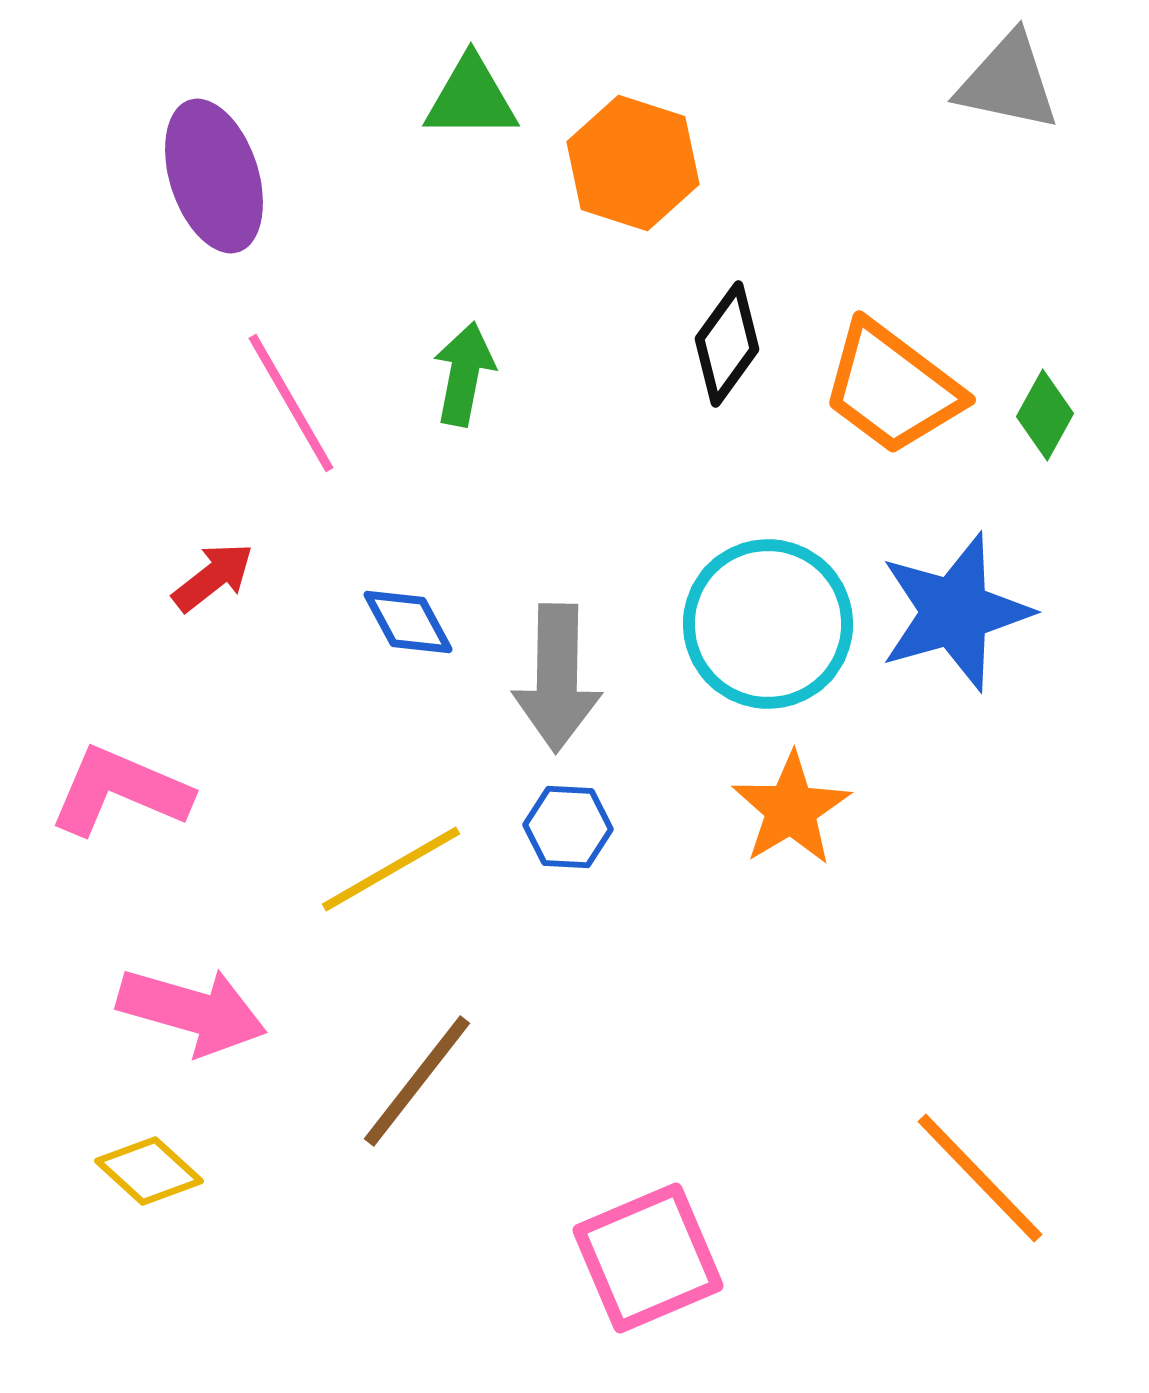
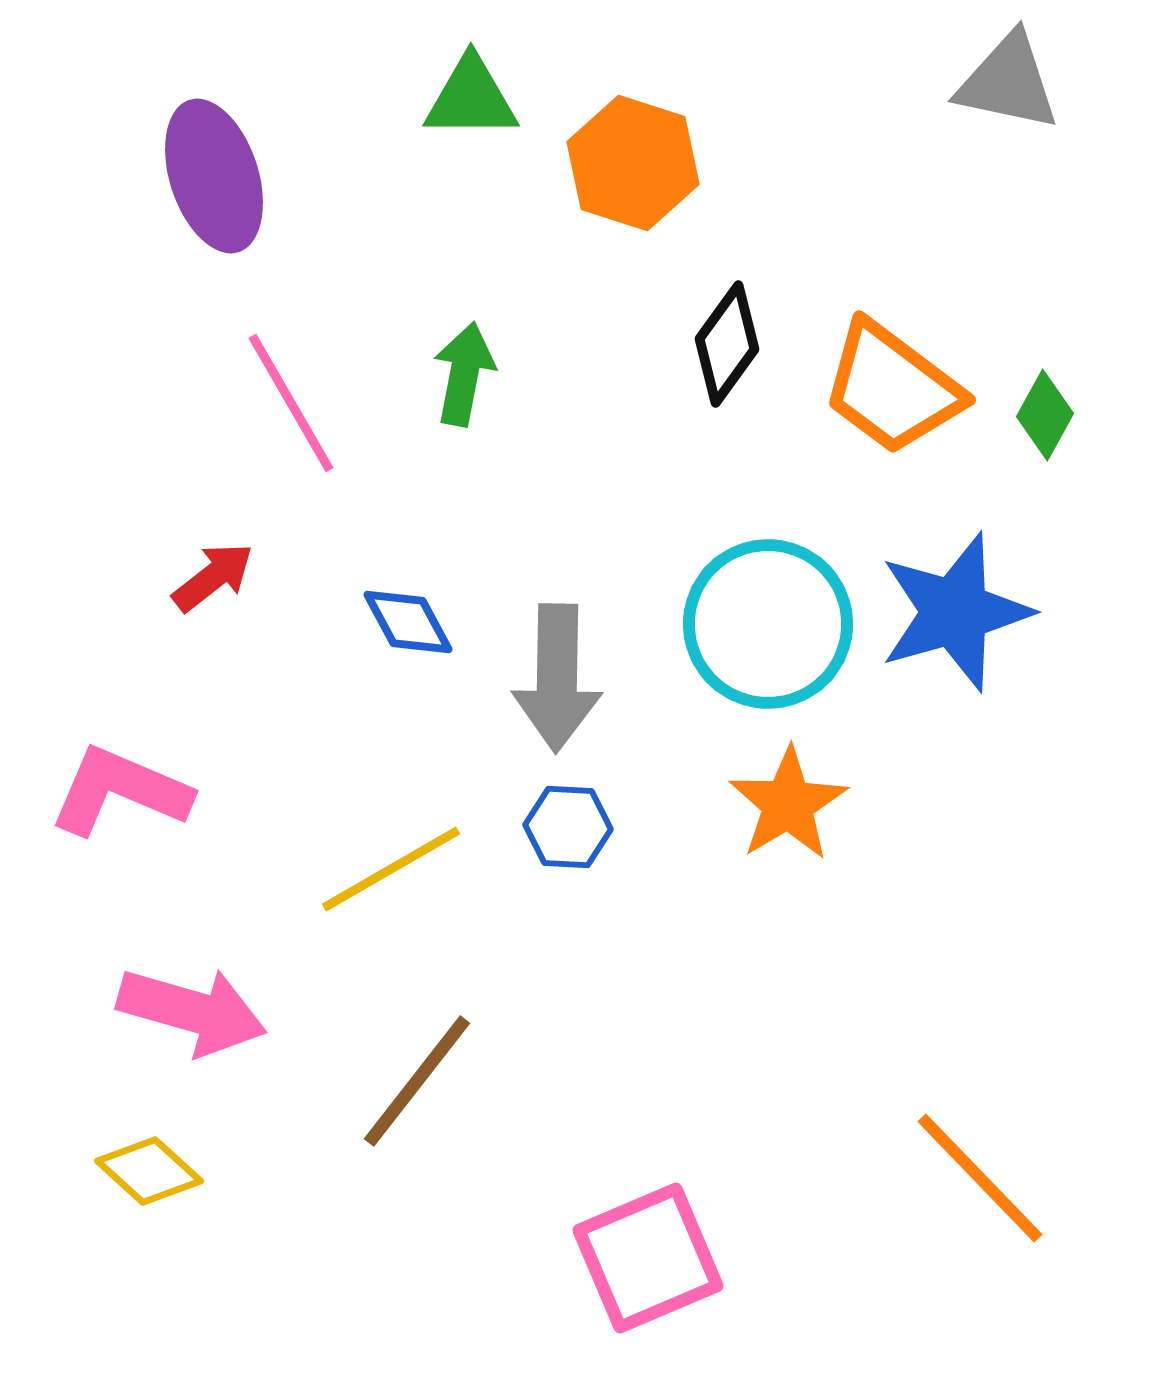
orange star: moved 3 px left, 5 px up
